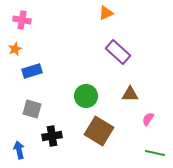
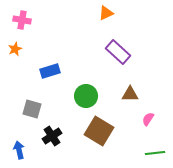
blue rectangle: moved 18 px right
black cross: rotated 24 degrees counterclockwise
green line: rotated 18 degrees counterclockwise
